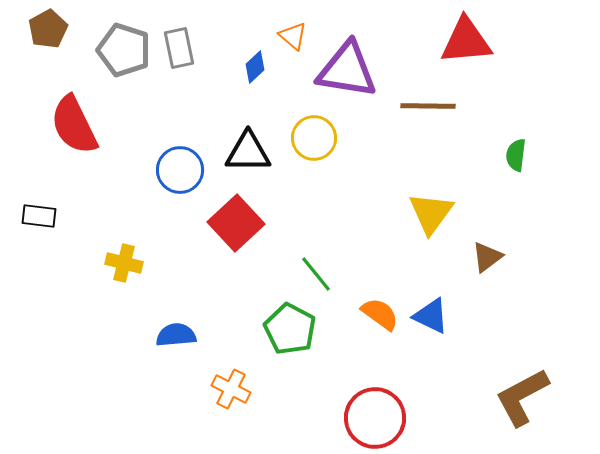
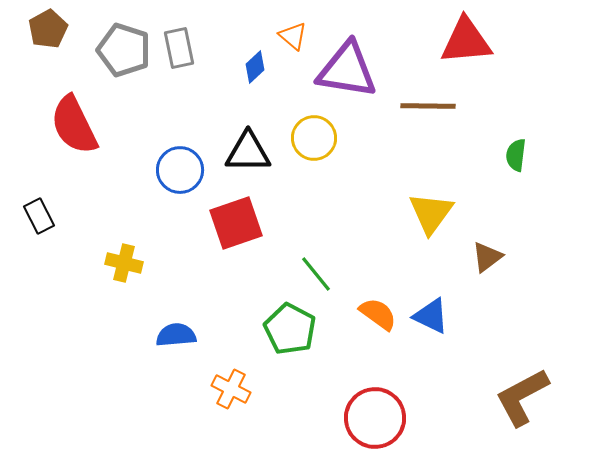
black rectangle: rotated 56 degrees clockwise
red square: rotated 24 degrees clockwise
orange semicircle: moved 2 px left
